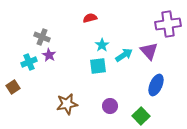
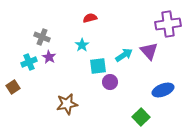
cyan star: moved 20 px left
purple star: moved 2 px down
blue ellipse: moved 7 px right, 5 px down; rotated 45 degrees clockwise
purple circle: moved 24 px up
green square: moved 1 px down
